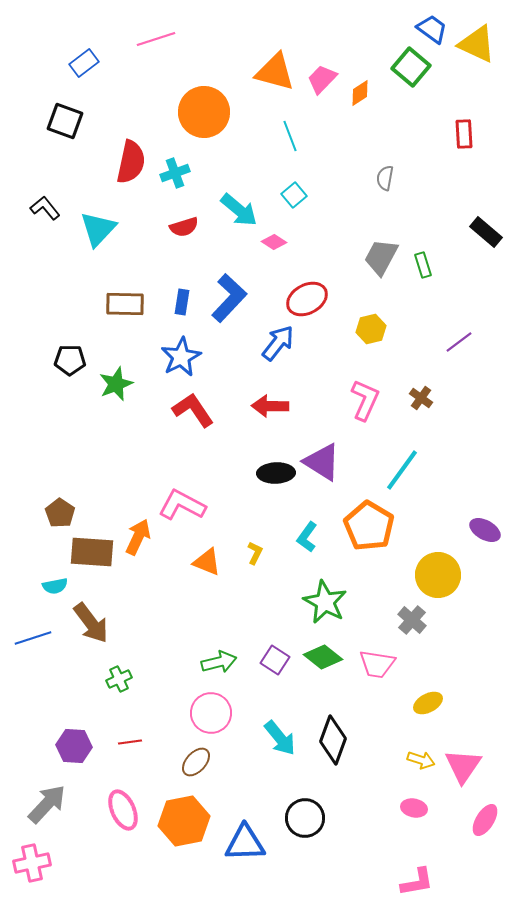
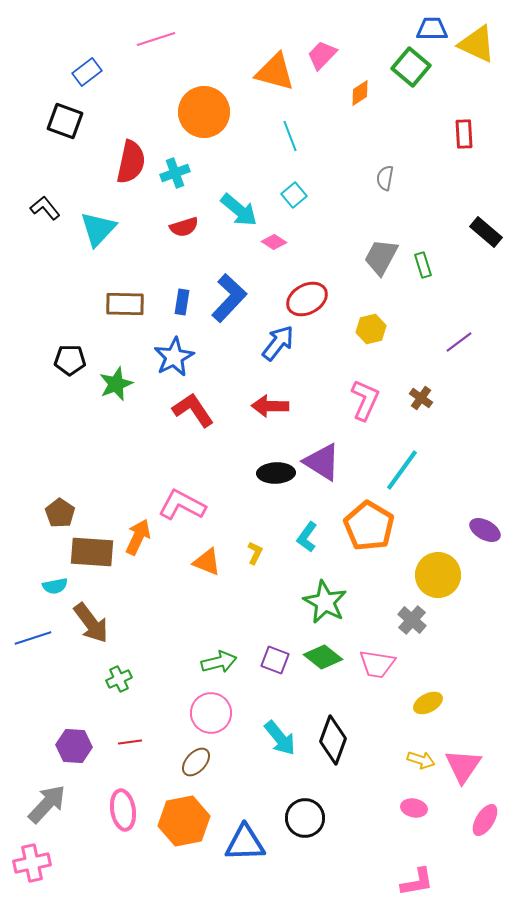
blue trapezoid at (432, 29): rotated 36 degrees counterclockwise
blue rectangle at (84, 63): moved 3 px right, 9 px down
pink trapezoid at (322, 79): moved 24 px up
blue star at (181, 357): moved 7 px left
purple square at (275, 660): rotated 12 degrees counterclockwise
pink ellipse at (123, 810): rotated 15 degrees clockwise
